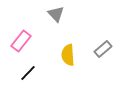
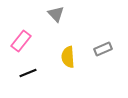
gray rectangle: rotated 18 degrees clockwise
yellow semicircle: moved 2 px down
black line: rotated 24 degrees clockwise
